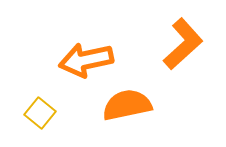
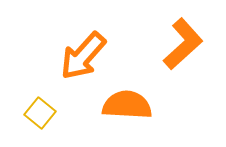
orange arrow: moved 3 px left, 4 px up; rotated 36 degrees counterclockwise
orange semicircle: rotated 15 degrees clockwise
